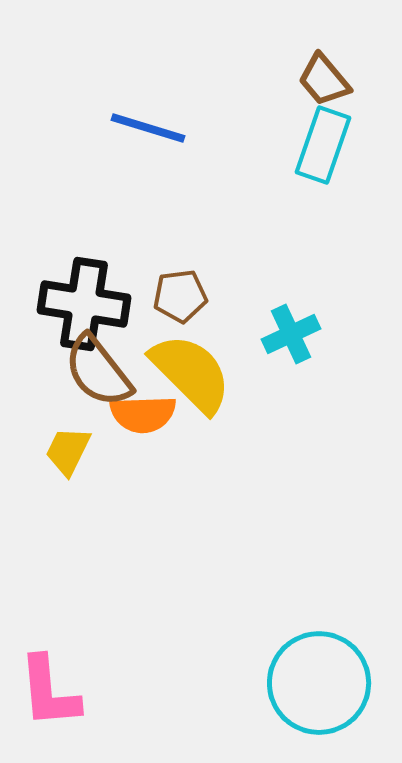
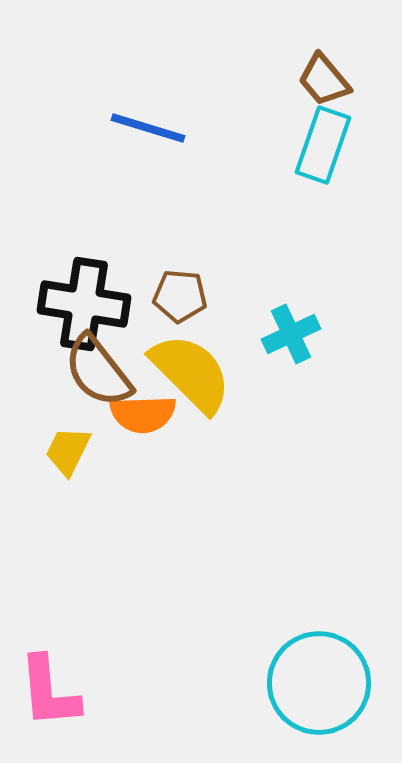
brown pentagon: rotated 12 degrees clockwise
